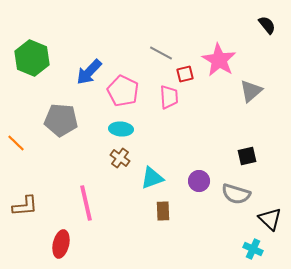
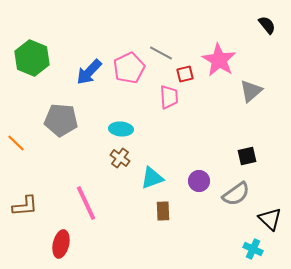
pink pentagon: moved 6 px right, 23 px up; rotated 20 degrees clockwise
gray semicircle: rotated 52 degrees counterclockwise
pink line: rotated 12 degrees counterclockwise
